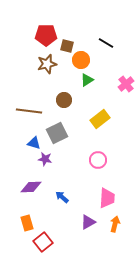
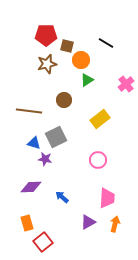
gray square: moved 1 px left, 4 px down
